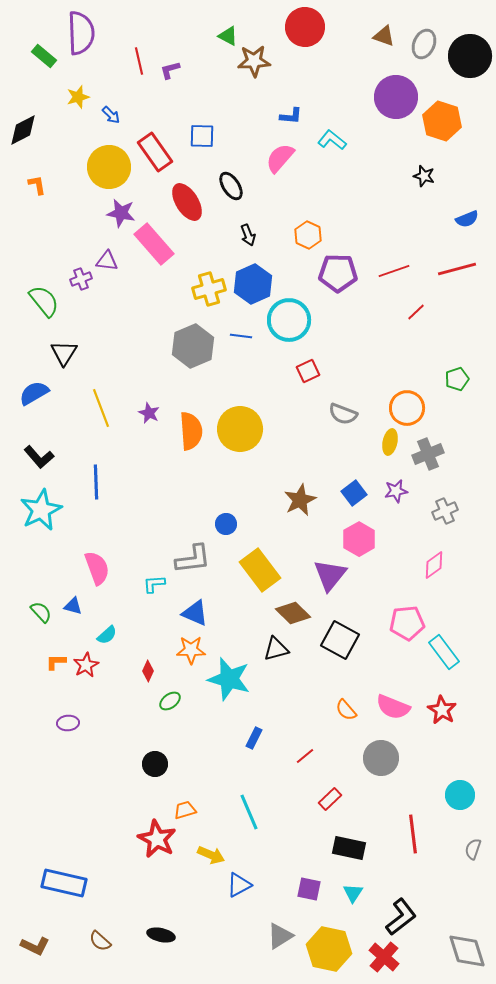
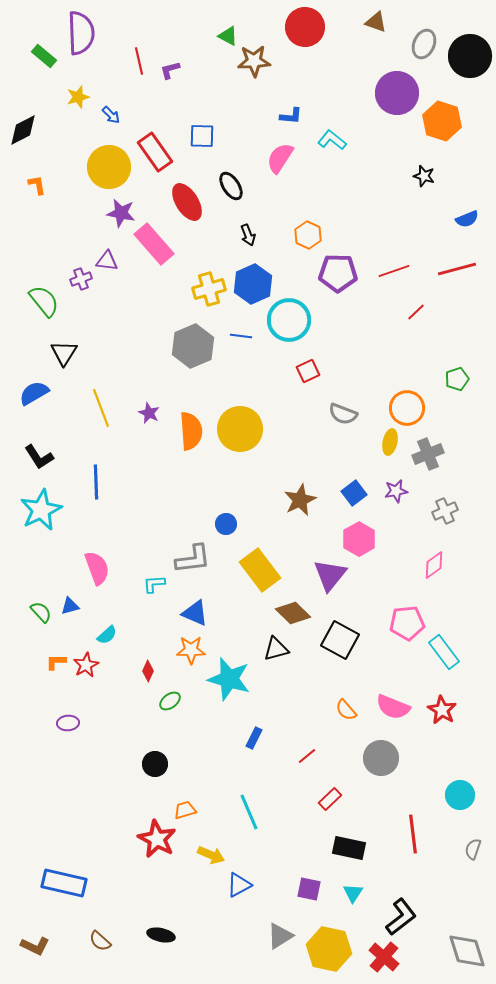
brown triangle at (384, 36): moved 8 px left, 14 px up
purple circle at (396, 97): moved 1 px right, 4 px up
pink semicircle at (280, 158): rotated 8 degrees counterclockwise
black L-shape at (39, 457): rotated 8 degrees clockwise
blue triangle at (73, 606): moved 3 px left; rotated 30 degrees counterclockwise
red line at (305, 756): moved 2 px right
